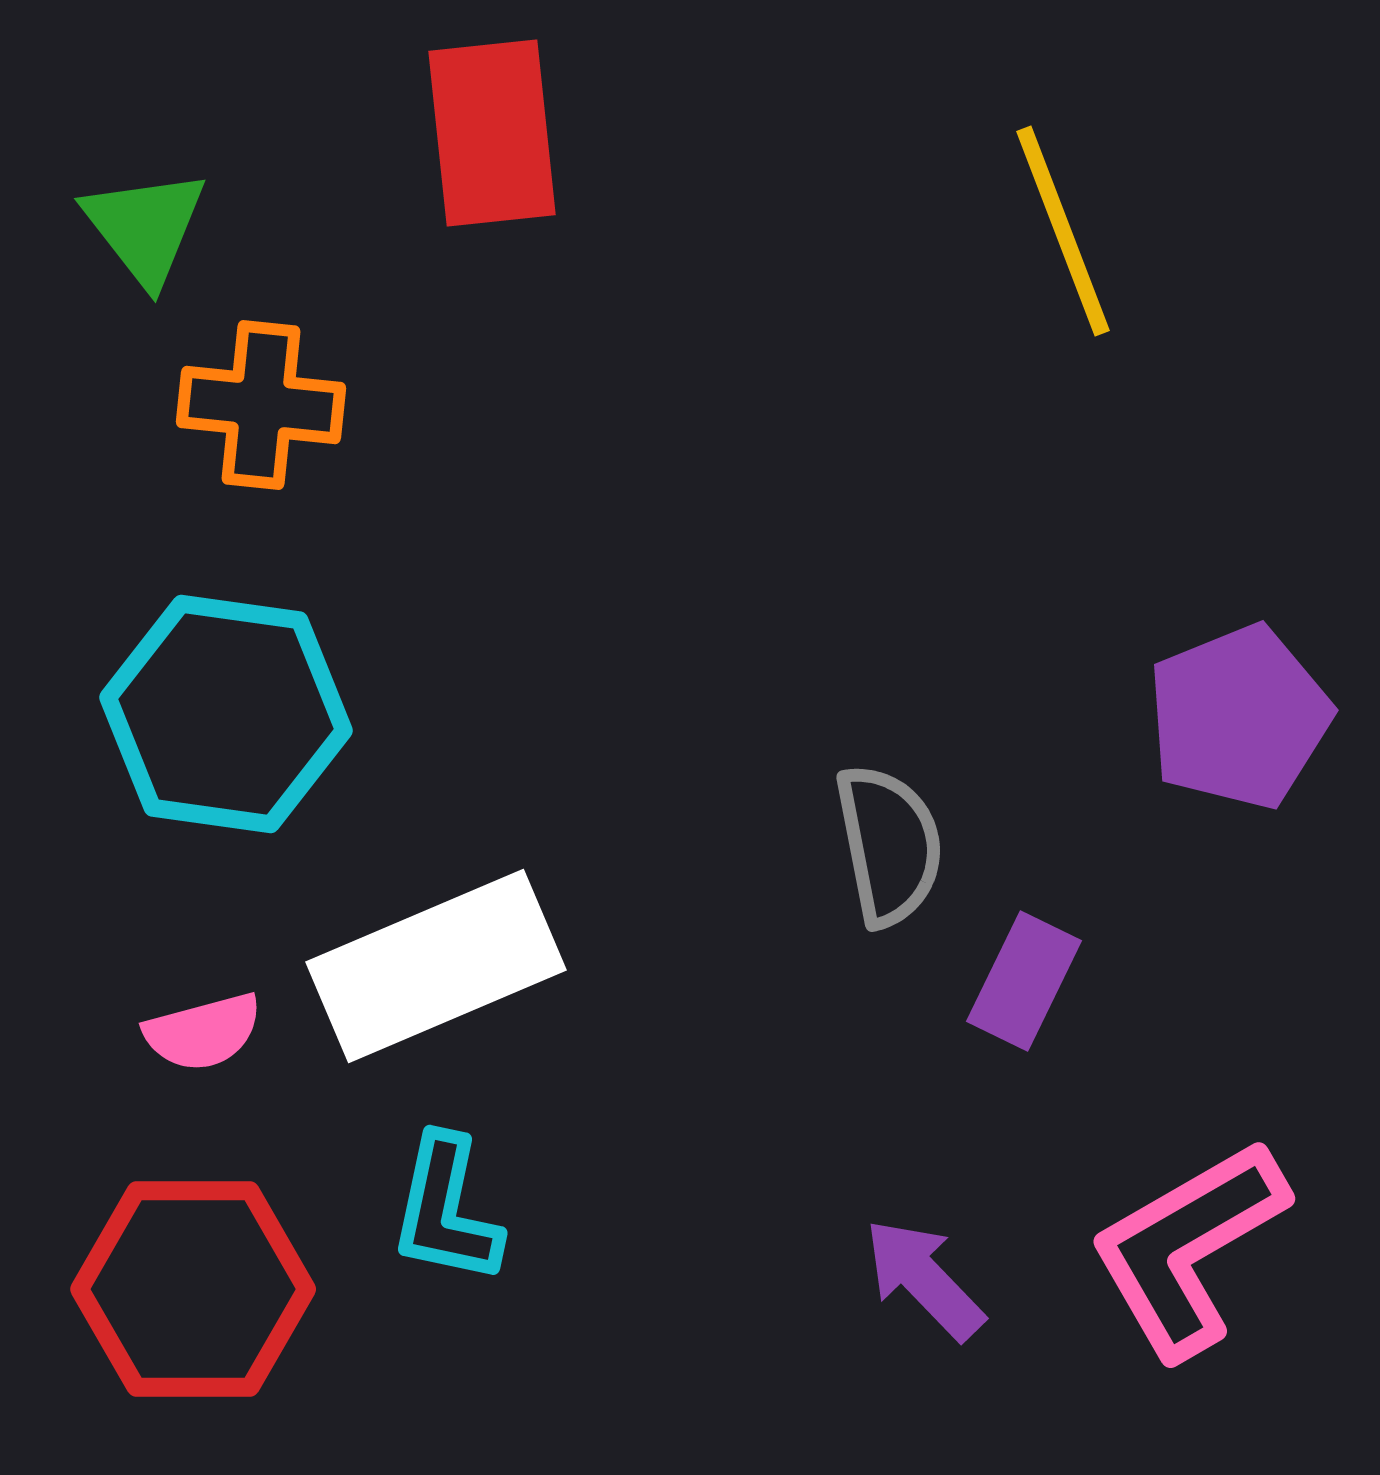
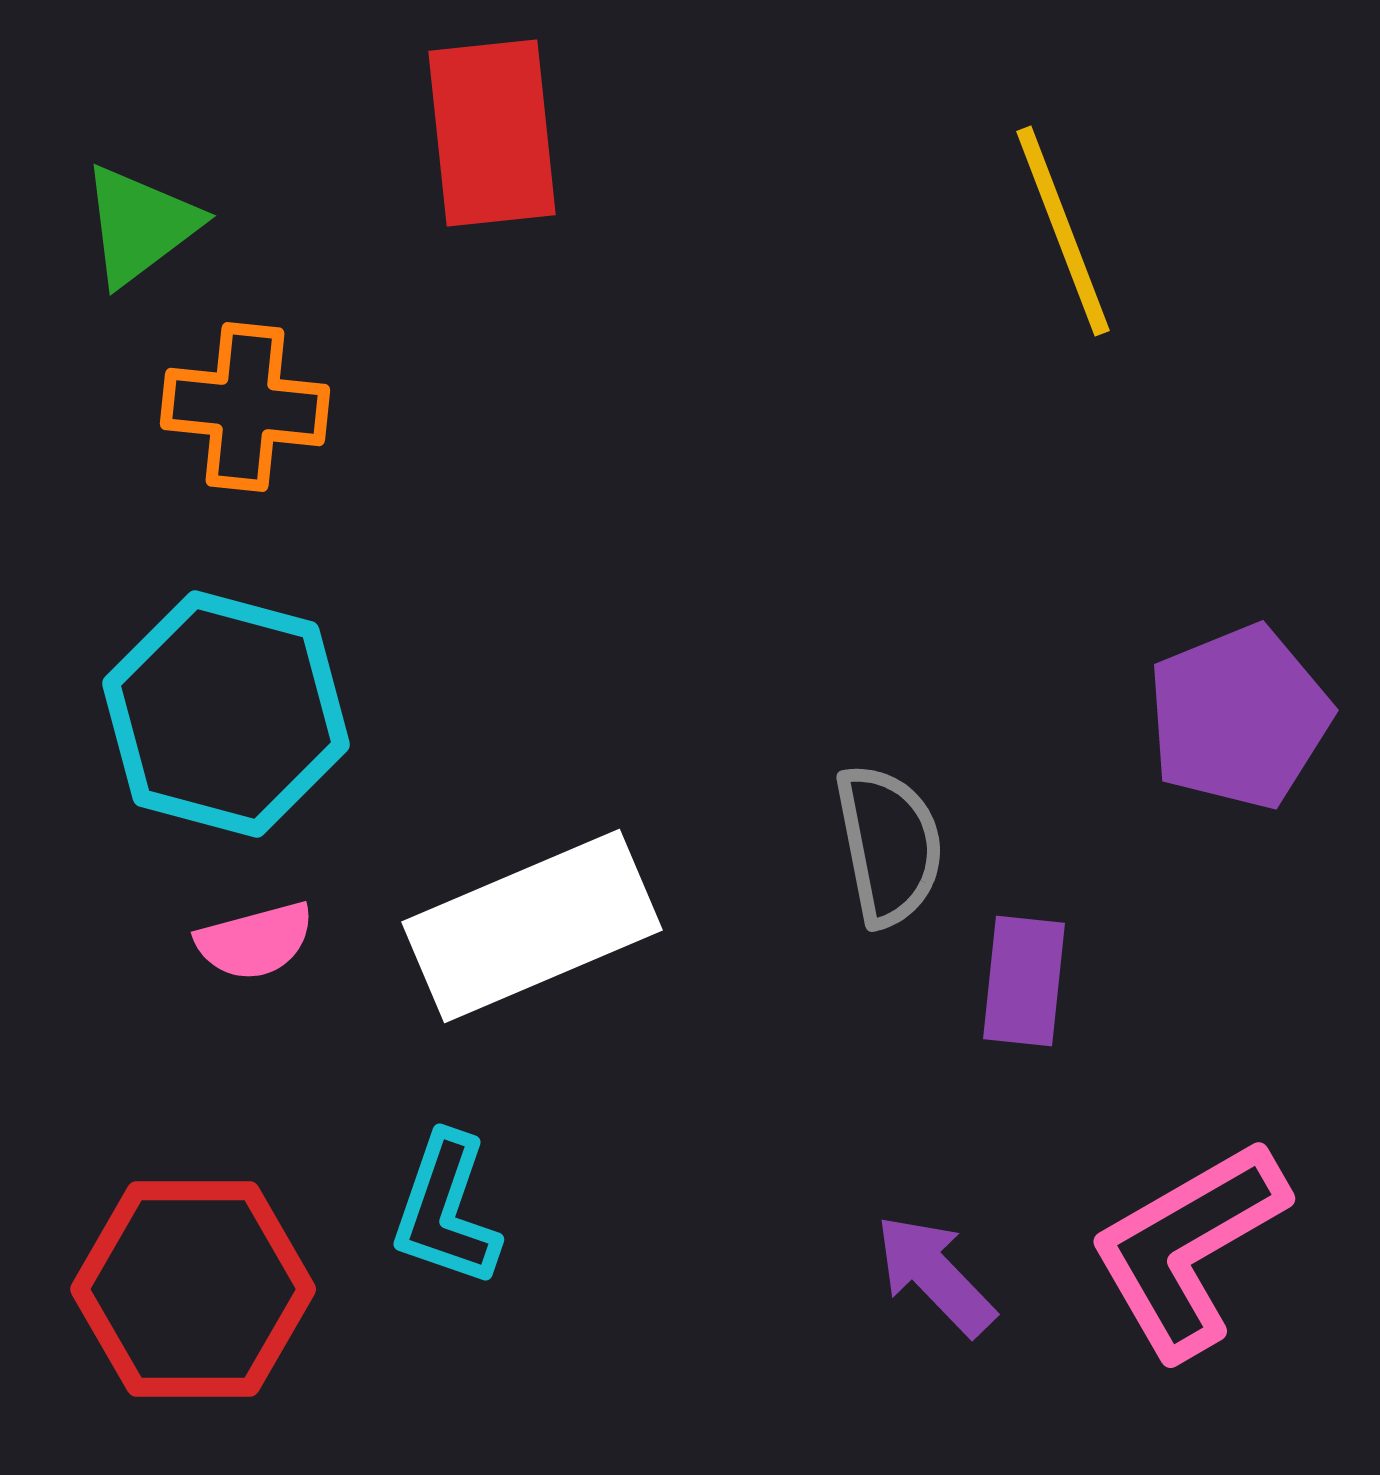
green triangle: moved 5 px left, 2 px up; rotated 31 degrees clockwise
orange cross: moved 16 px left, 2 px down
cyan hexagon: rotated 7 degrees clockwise
white rectangle: moved 96 px right, 40 px up
purple rectangle: rotated 20 degrees counterclockwise
pink semicircle: moved 52 px right, 91 px up
cyan L-shape: rotated 7 degrees clockwise
purple arrow: moved 11 px right, 4 px up
